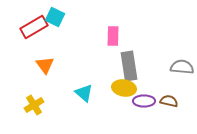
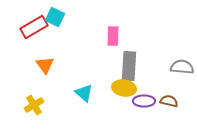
gray rectangle: rotated 12 degrees clockwise
